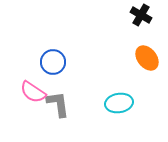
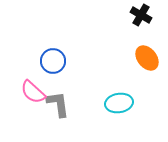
blue circle: moved 1 px up
pink semicircle: rotated 8 degrees clockwise
